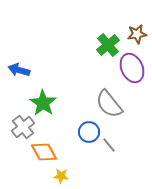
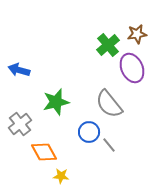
green star: moved 13 px right, 1 px up; rotated 24 degrees clockwise
gray cross: moved 3 px left, 3 px up
